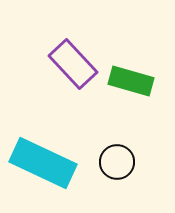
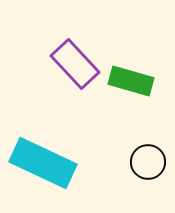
purple rectangle: moved 2 px right
black circle: moved 31 px right
